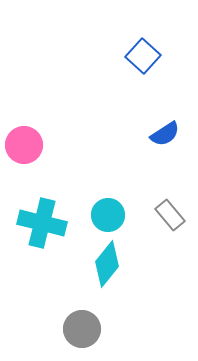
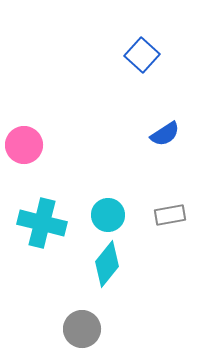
blue square: moved 1 px left, 1 px up
gray rectangle: rotated 60 degrees counterclockwise
